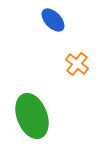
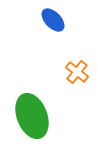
orange cross: moved 8 px down
